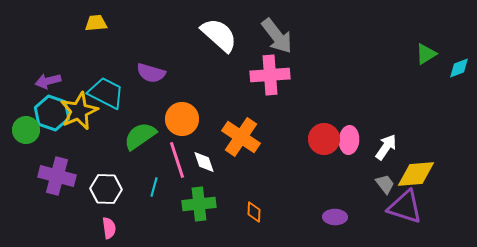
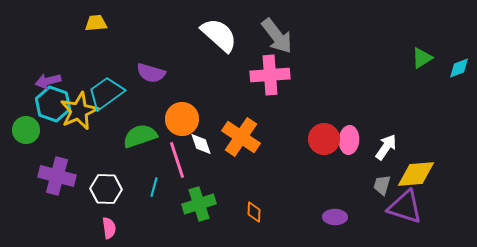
green triangle: moved 4 px left, 4 px down
cyan trapezoid: rotated 63 degrees counterclockwise
cyan hexagon: moved 1 px right, 9 px up
green semicircle: rotated 16 degrees clockwise
white diamond: moved 3 px left, 18 px up
gray trapezoid: moved 3 px left, 1 px down; rotated 125 degrees counterclockwise
green cross: rotated 12 degrees counterclockwise
